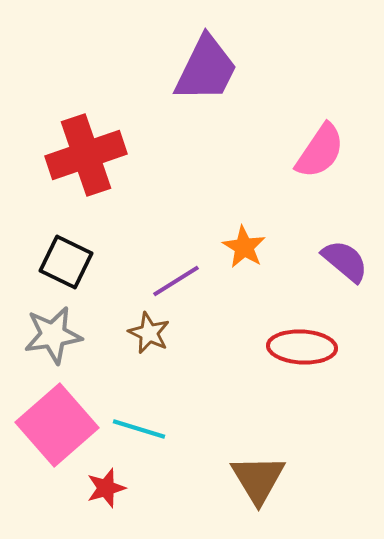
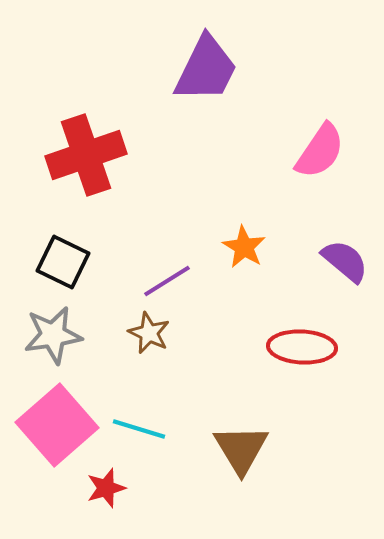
black square: moved 3 px left
purple line: moved 9 px left
brown triangle: moved 17 px left, 30 px up
